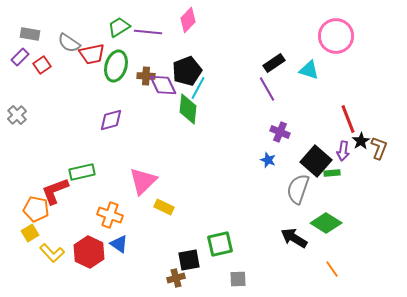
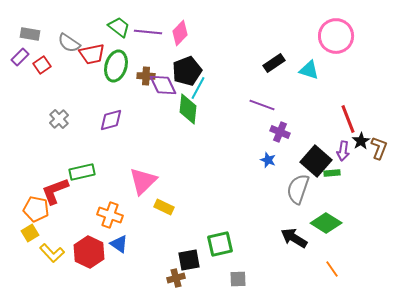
pink diamond at (188, 20): moved 8 px left, 13 px down
green trapezoid at (119, 27): rotated 70 degrees clockwise
purple line at (267, 89): moved 5 px left, 16 px down; rotated 40 degrees counterclockwise
gray cross at (17, 115): moved 42 px right, 4 px down
